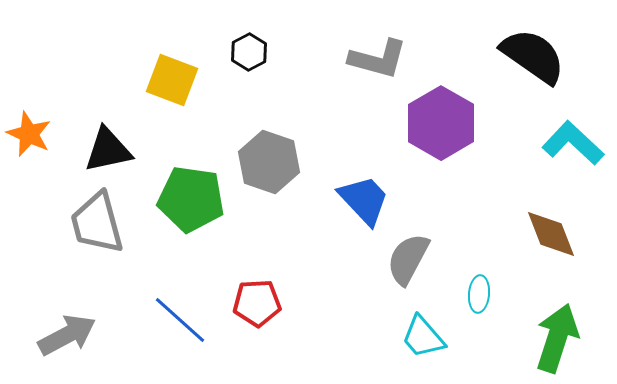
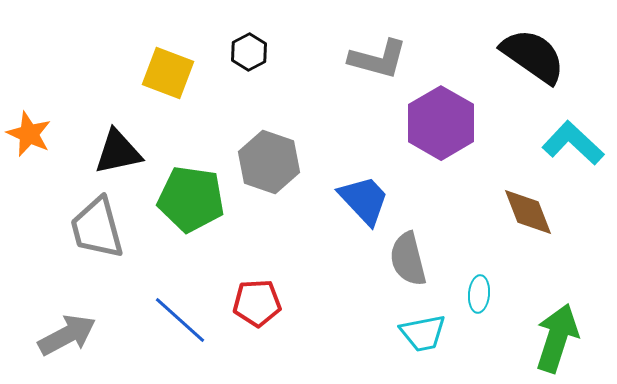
yellow square: moved 4 px left, 7 px up
black triangle: moved 10 px right, 2 px down
gray trapezoid: moved 5 px down
brown diamond: moved 23 px left, 22 px up
gray semicircle: rotated 42 degrees counterclockwise
cyan trapezoid: moved 4 px up; rotated 60 degrees counterclockwise
